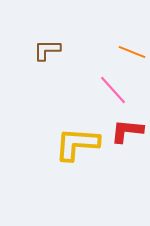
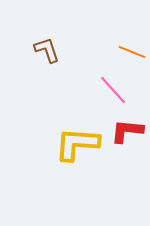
brown L-shape: rotated 72 degrees clockwise
